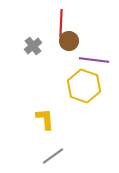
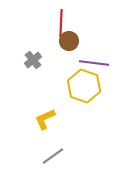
gray cross: moved 14 px down
purple line: moved 3 px down
yellow L-shape: rotated 110 degrees counterclockwise
